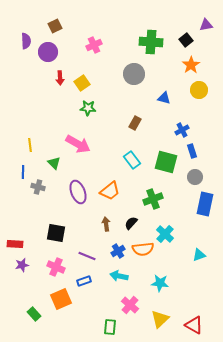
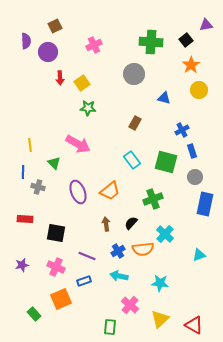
red rectangle at (15, 244): moved 10 px right, 25 px up
